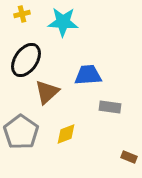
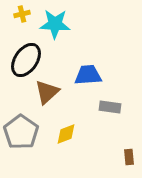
cyan star: moved 8 px left, 2 px down
brown rectangle: rotated 63 degrees clockwise
